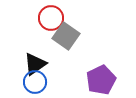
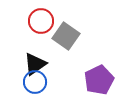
red circle: moved 10 px left, 3 px down
purple pentagon: moved 2 px left
